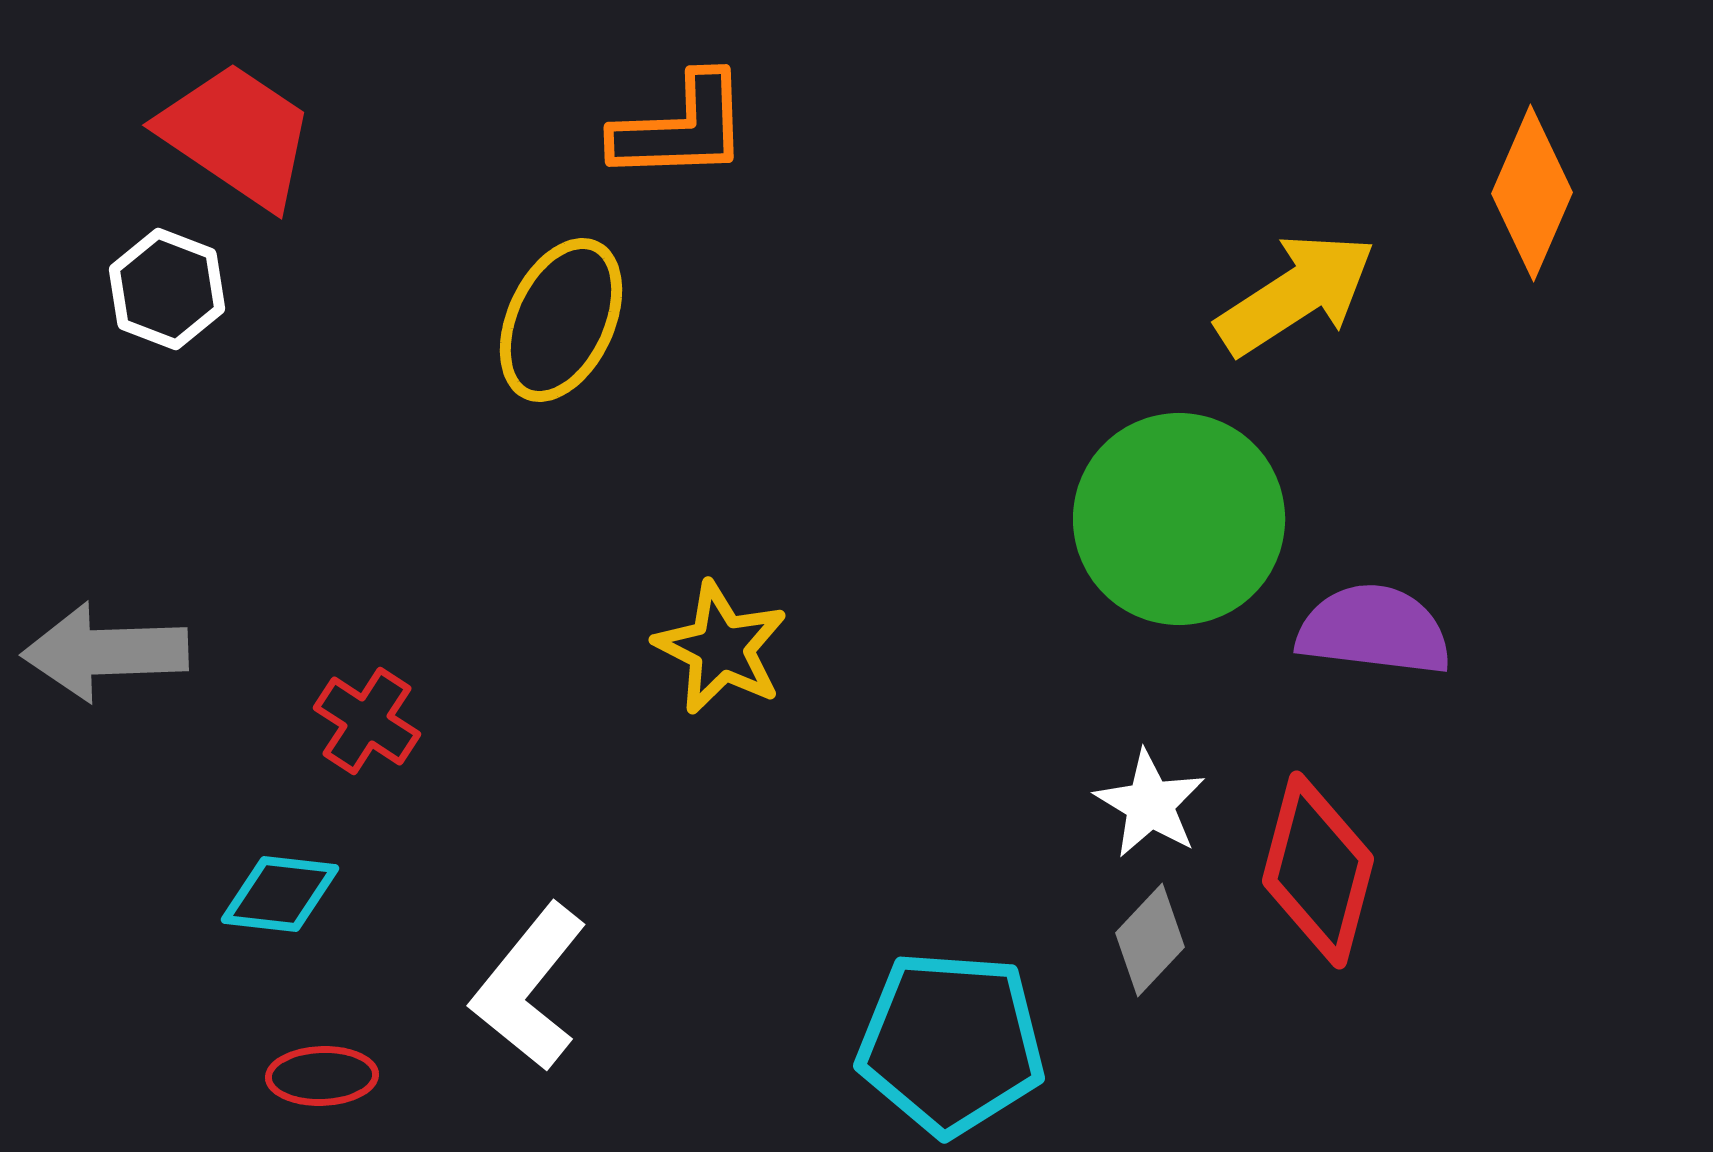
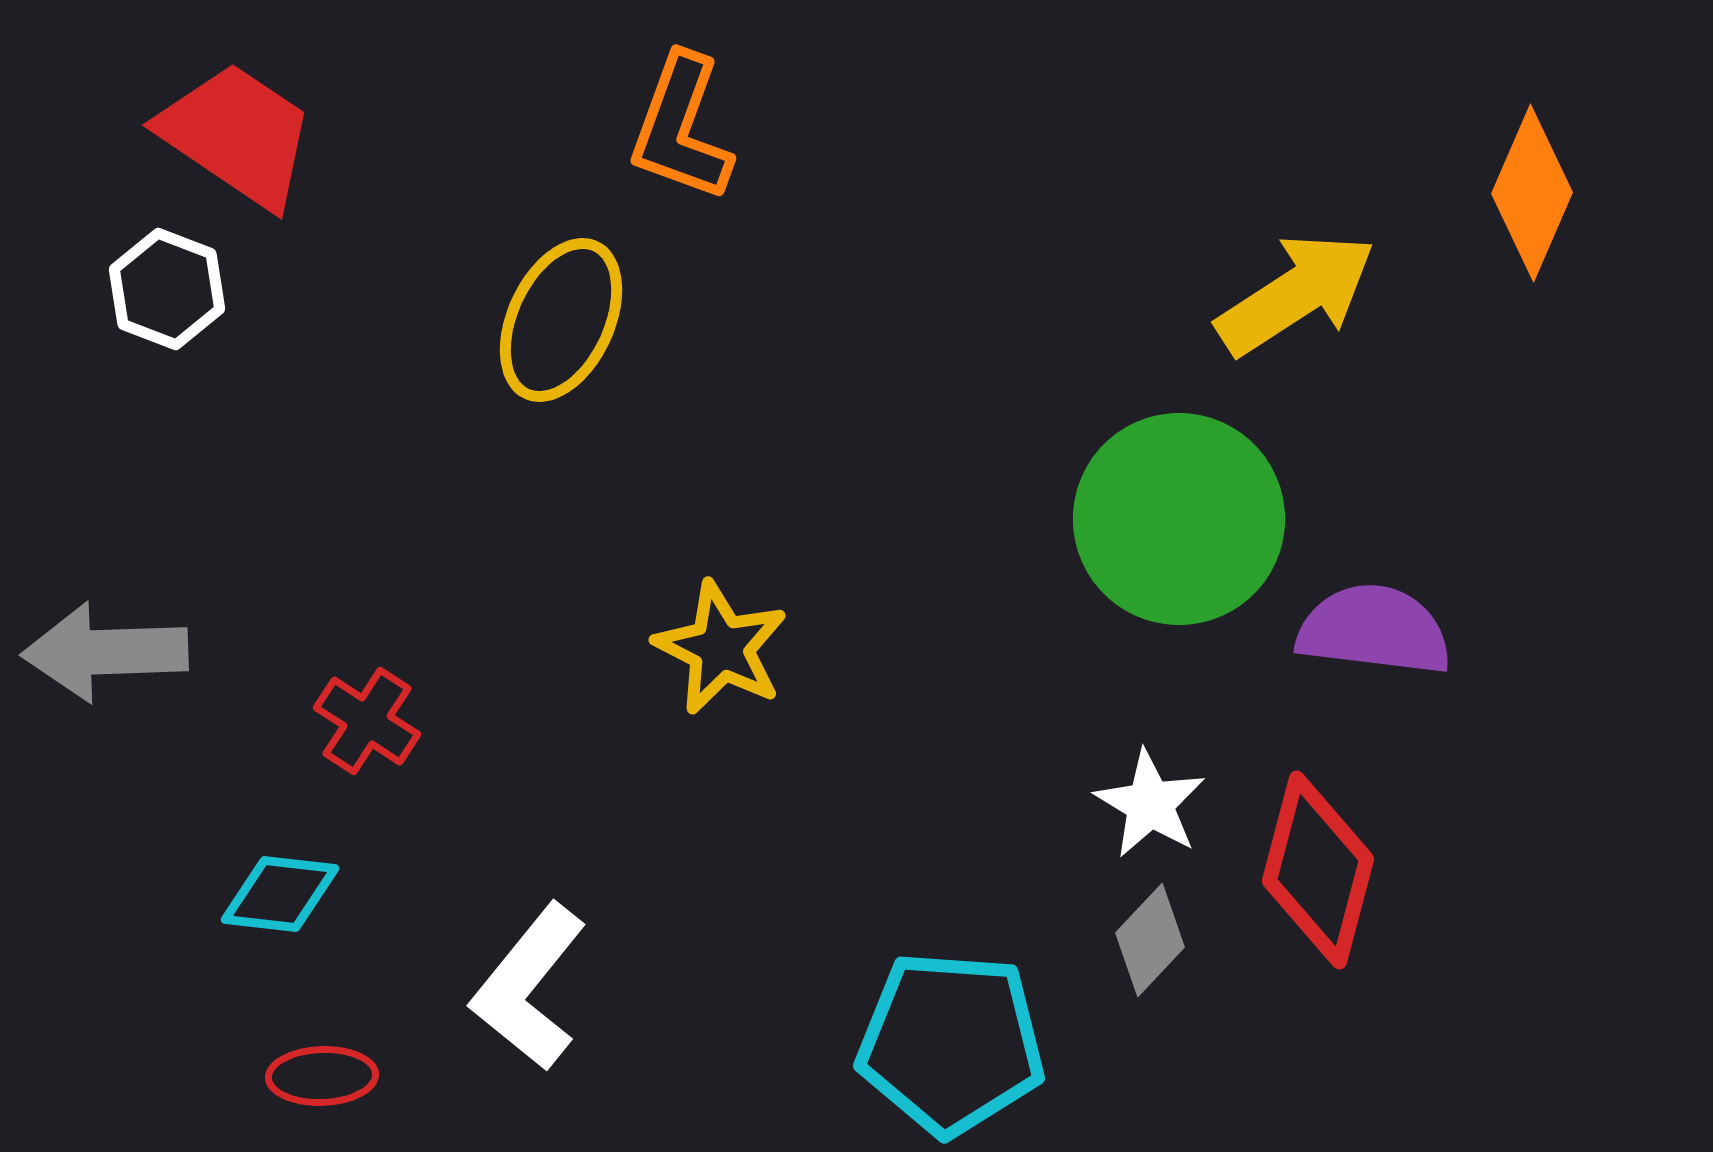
orange L-shape: rotated 112 degrees clockwise
